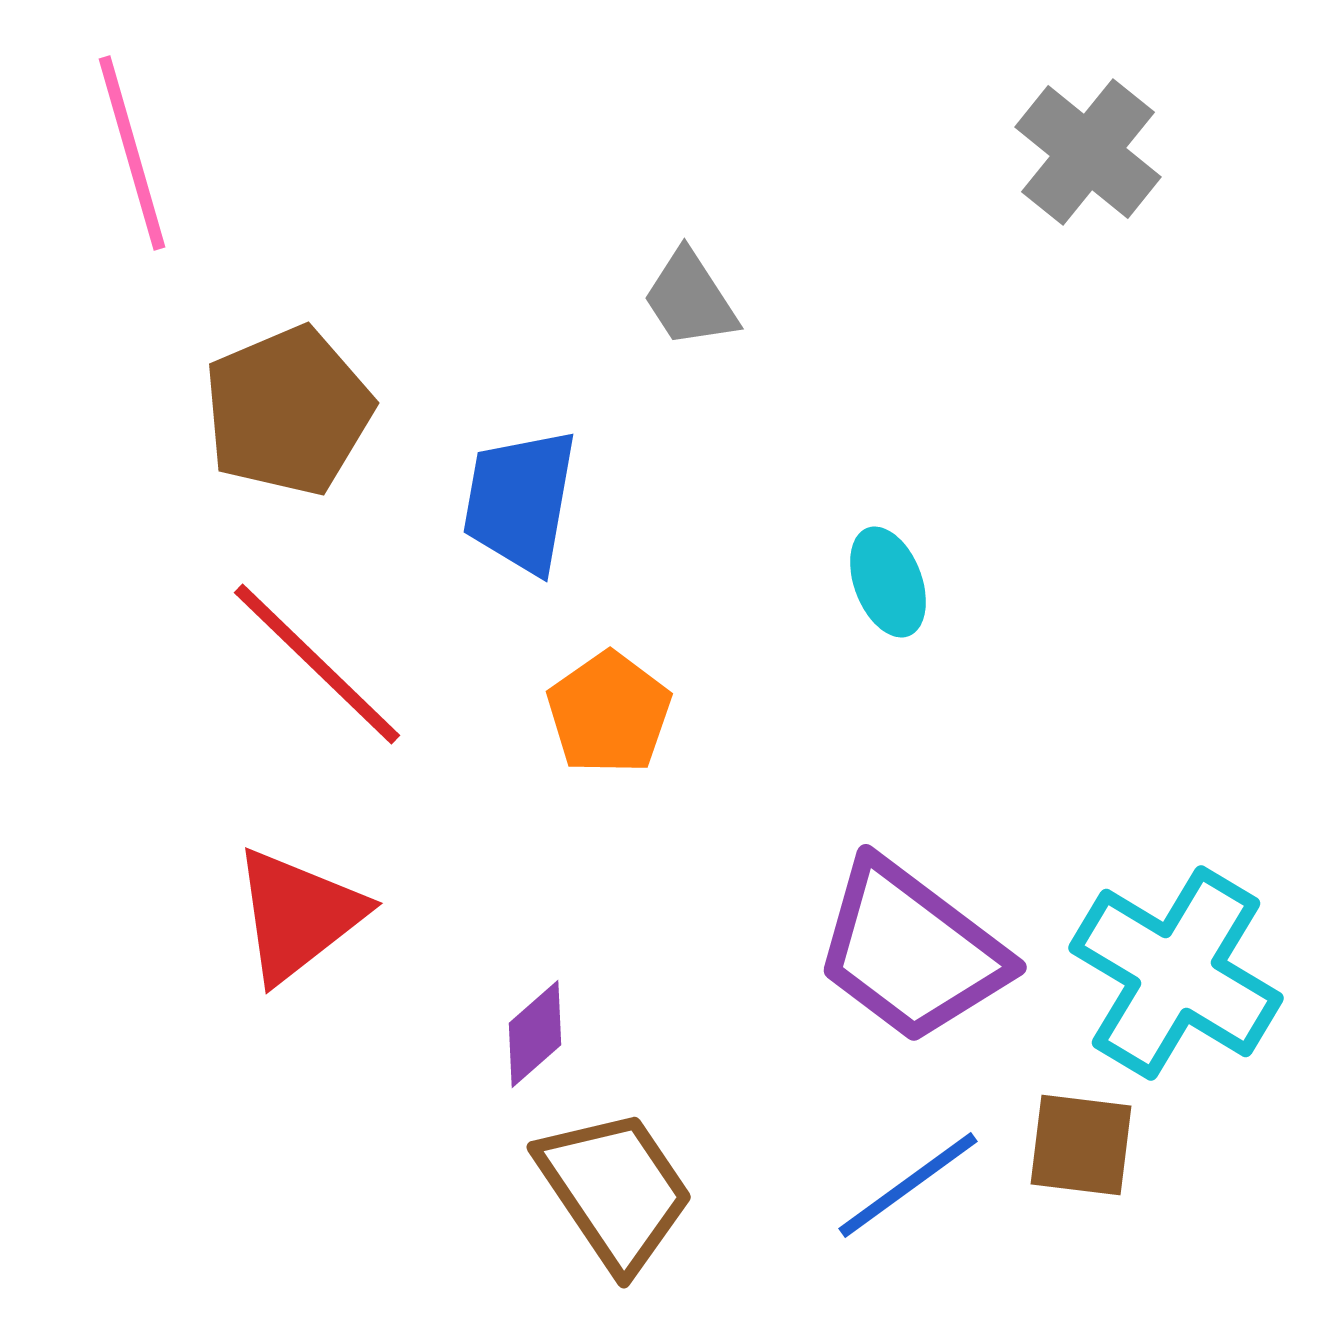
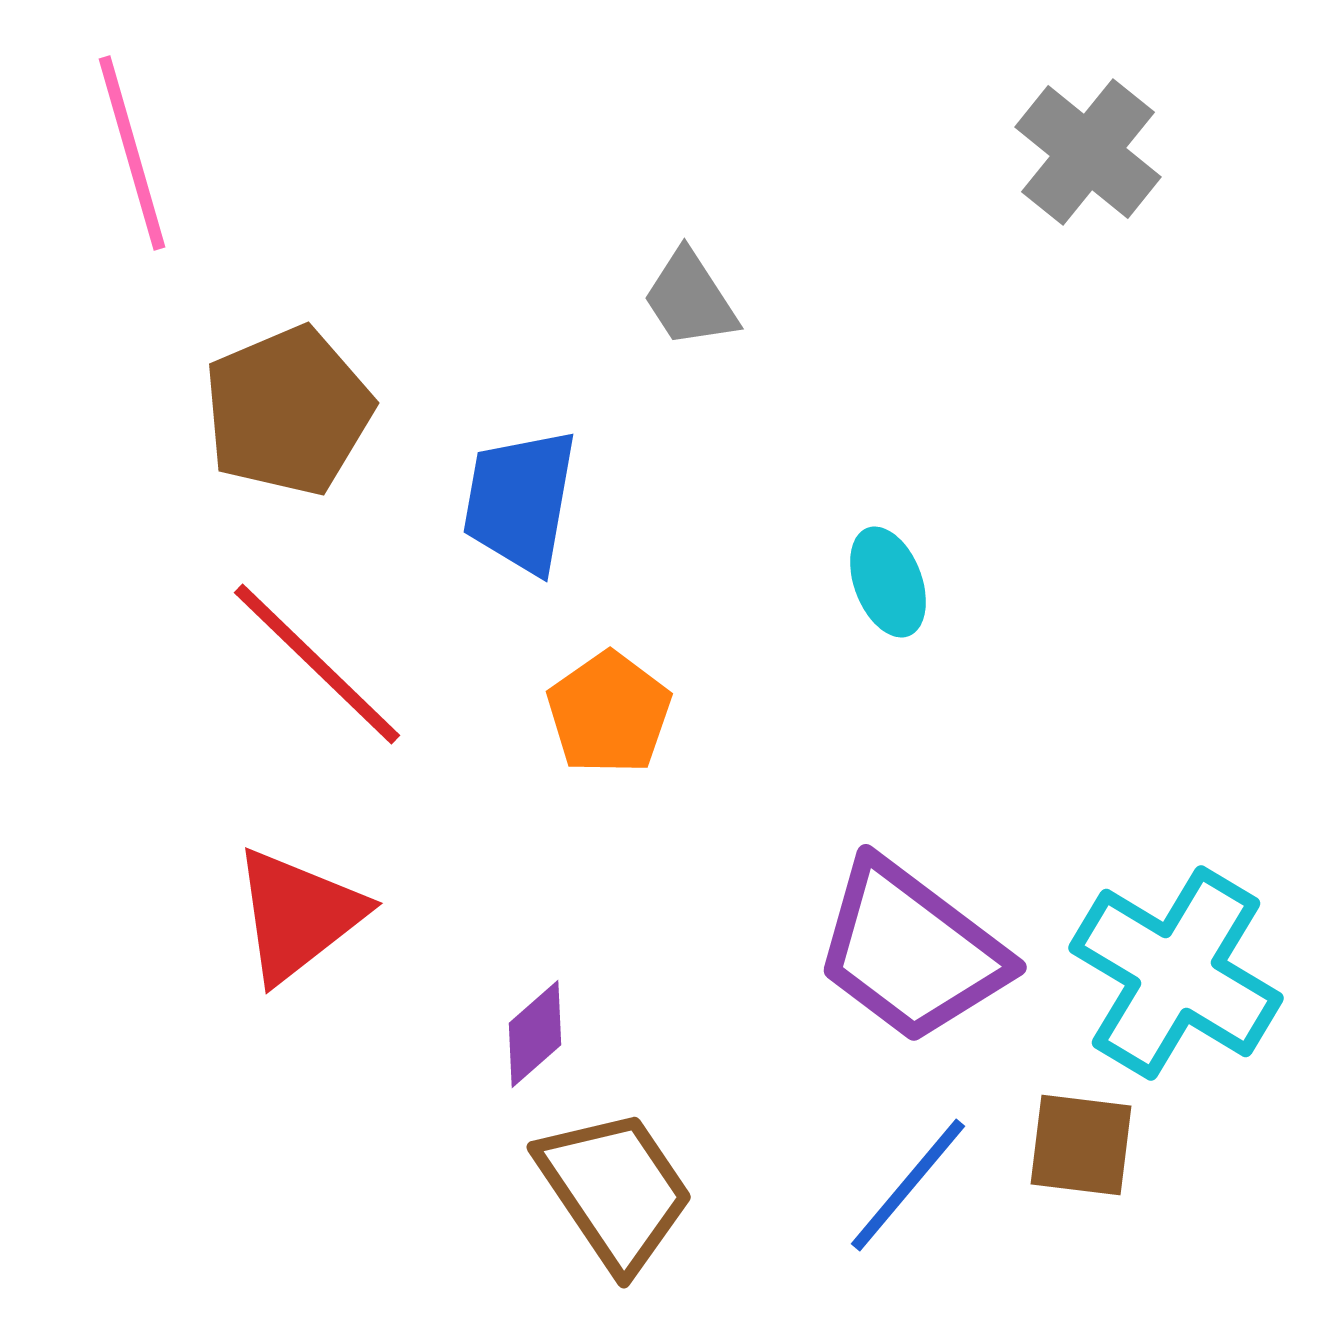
blue line: rotated 14 degrees counterclockwise
